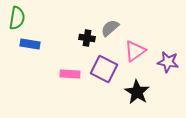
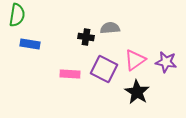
green semicircle: moved 3 px up
gray semicircle: rotated 36 degrees clockwise
black cross: moved 1 px left, 1 px up
pink triangle: moved 9 px down
purple star: moved 2 px left
